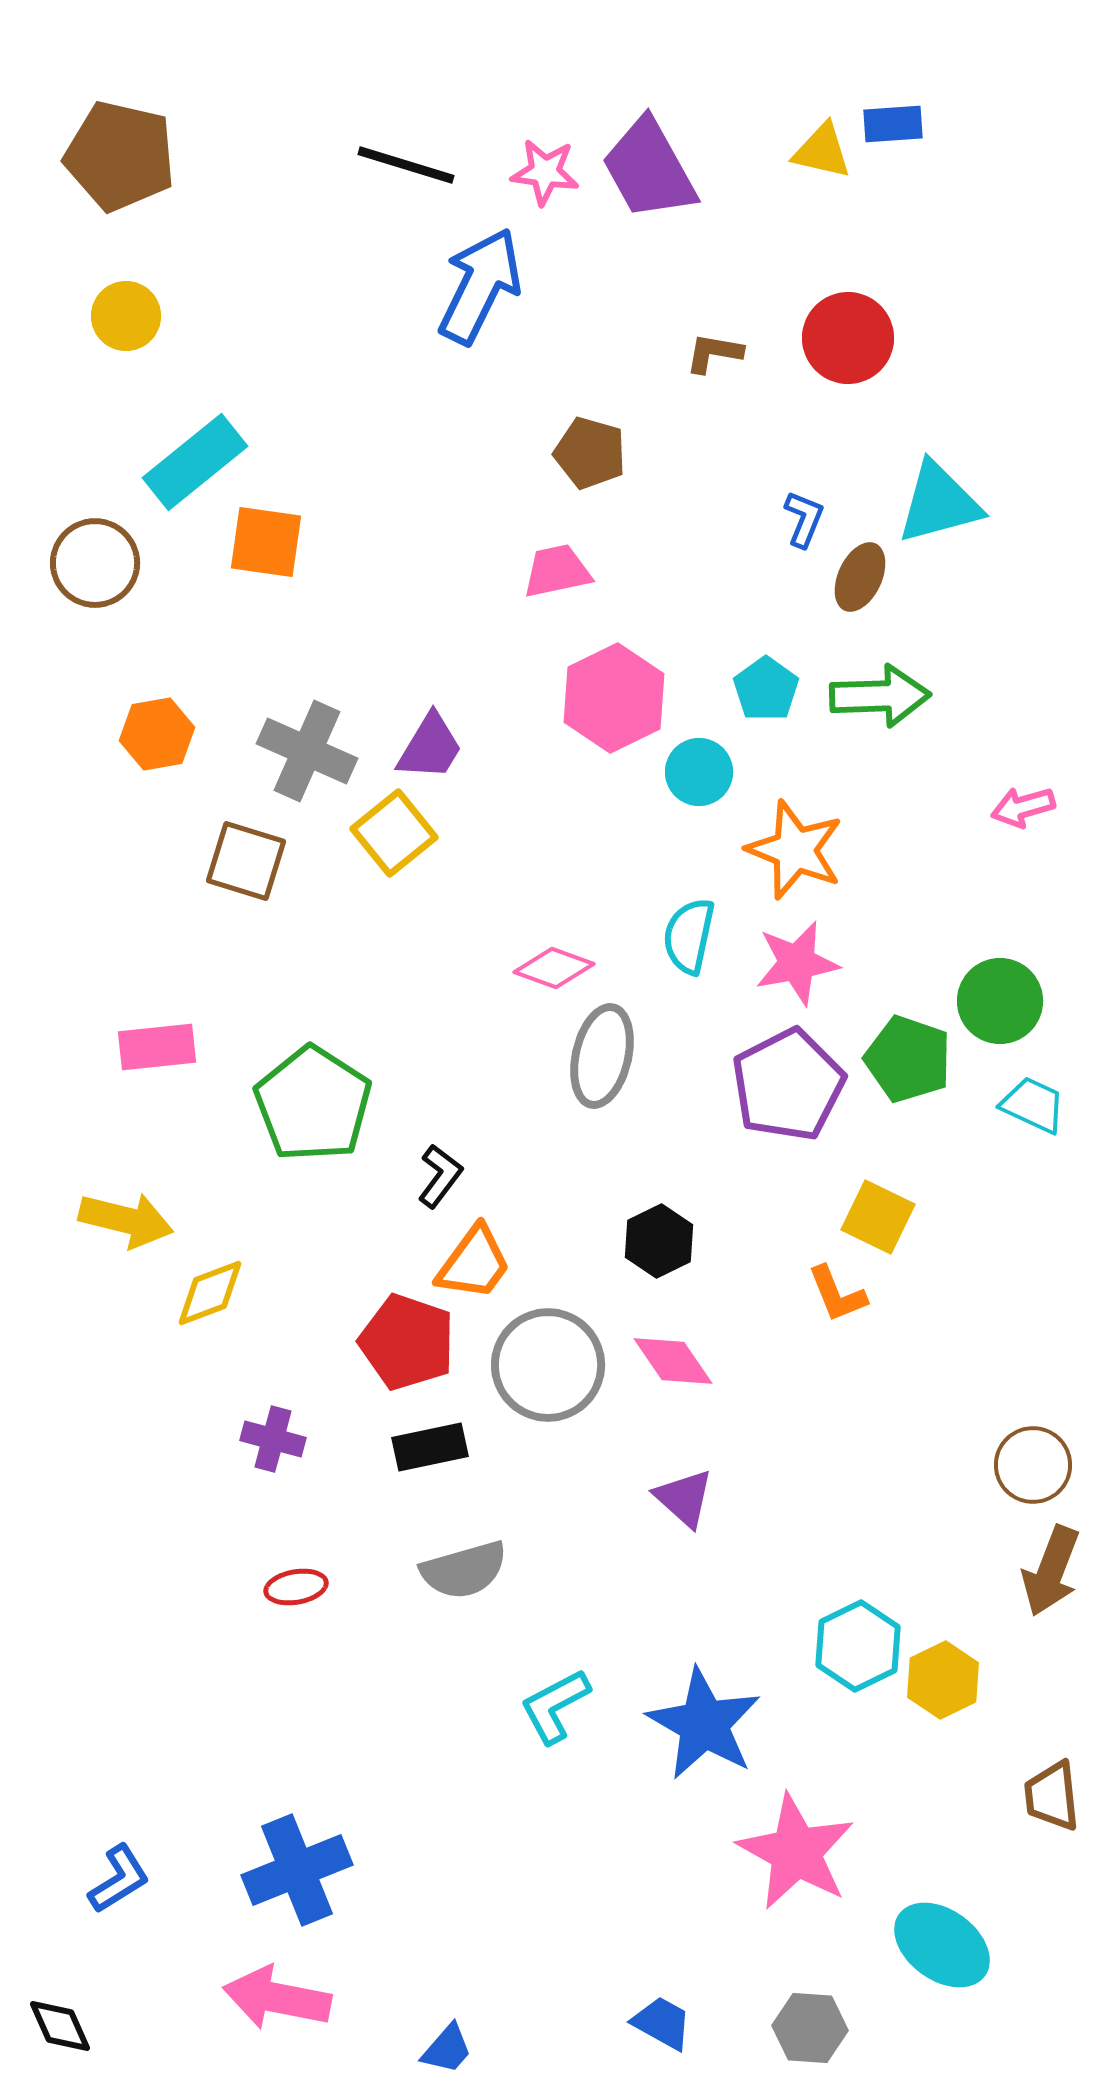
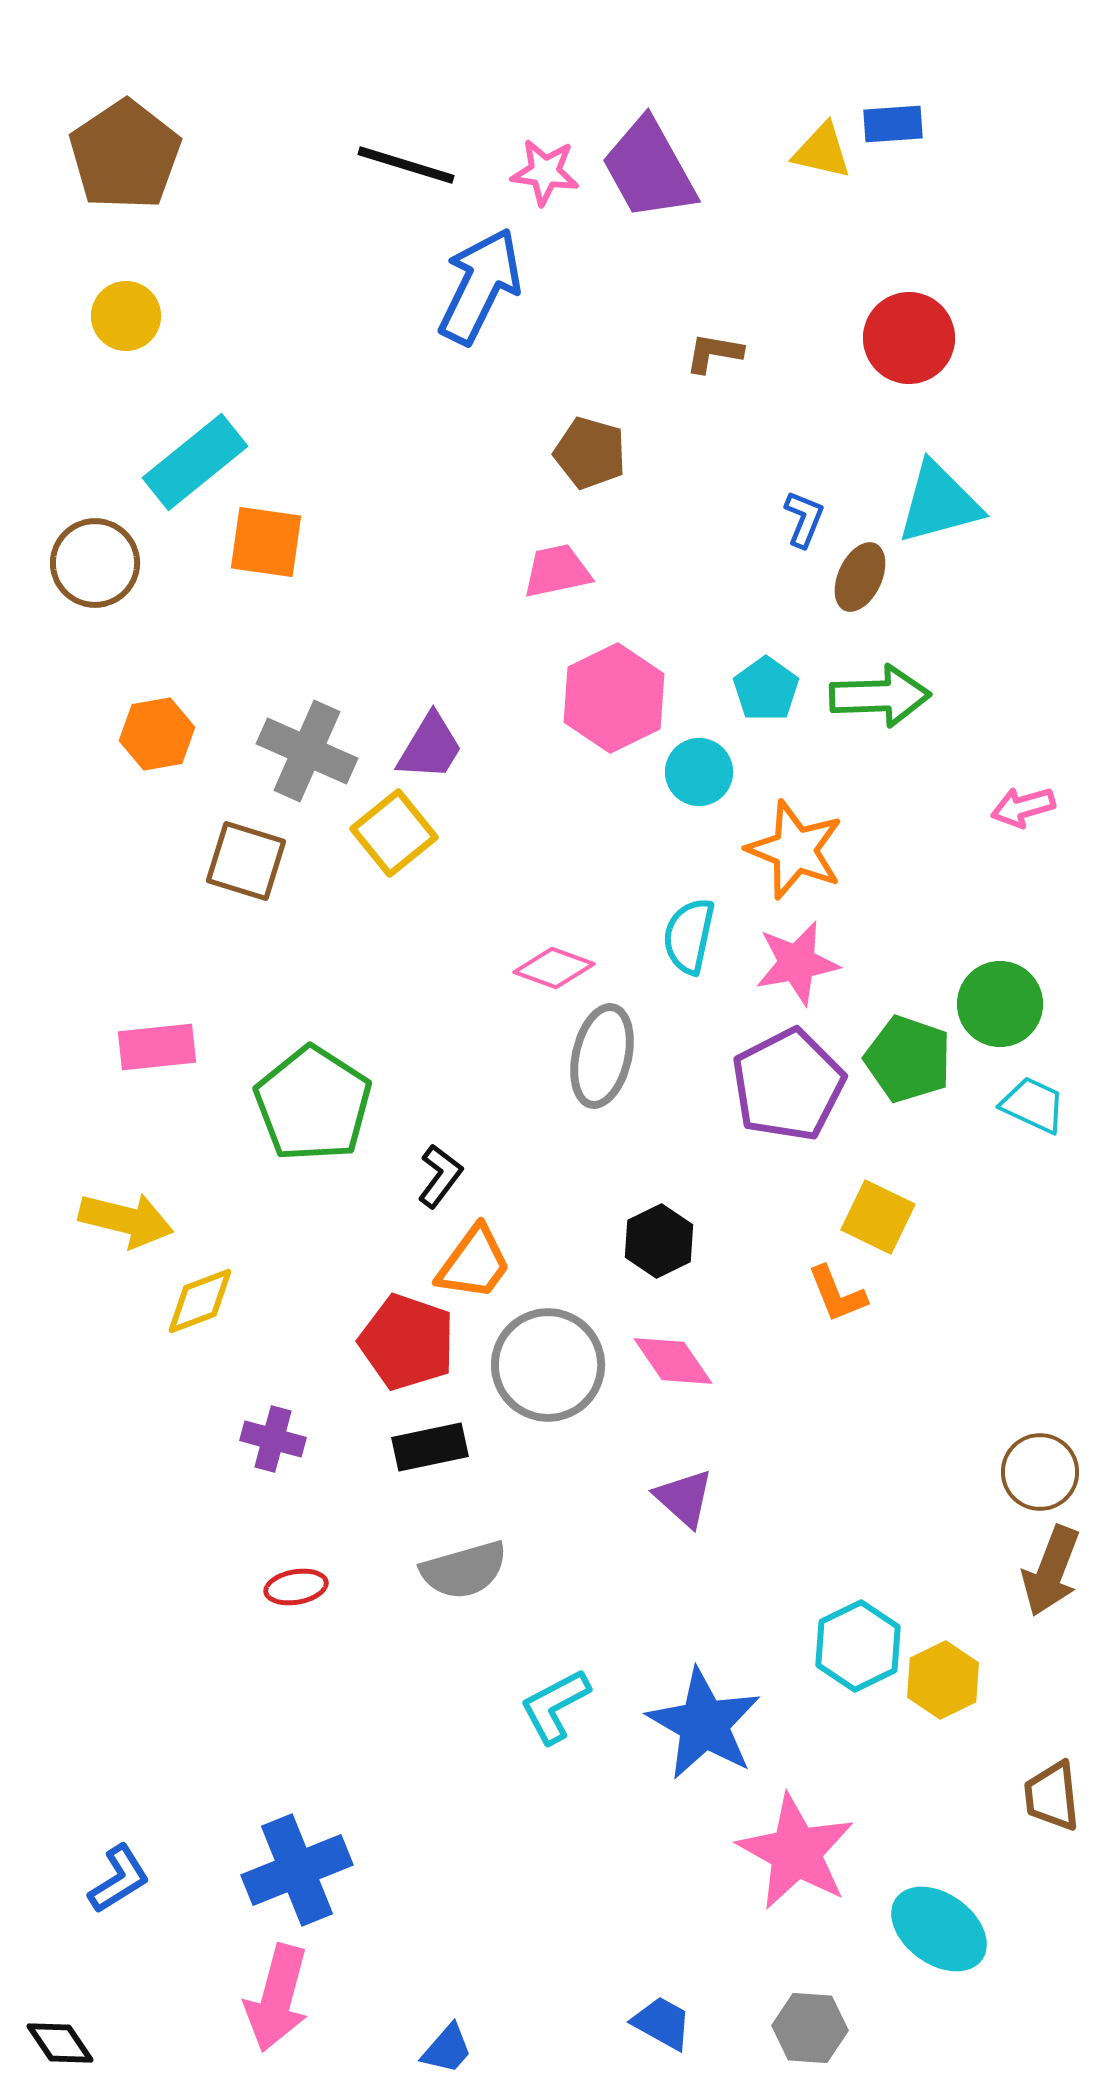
brown pentagon at (120, 156): moved 5 px right, 1 px up; rotated 25 degrees clockwise
red circle at (848, 338): moved 61 px right
green circle at (1000, 1001): moved 3 px down
yellow diamond at (210, 1293): moved 10 px left, 8 px down
brown circle at (1033, 1465): moved 7 px right, 7 px down
cyan ellipse at (942, 1945): moved 3 px left, 16 px up
pink arrow at (277, 1998): rotated 86 degrees counterclockwise
black diamond at (60, 2026): moved 17 px down; rotated 10 degrees counterclockwise
